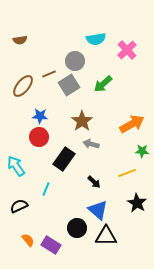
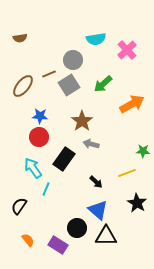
brown semicircle: moved 2 px up
gray circle: moved 2 px left, 1 px up
orange arrow: moved 20 px up
green star: moved 1 px right
cyan arrow: moved 17 px right, 2 px down
black arrow: moved 2 px right
black semicircle: rotated 30 degrees counterclockwise
purple rectangle: moved 7 px right
